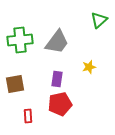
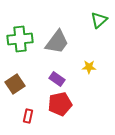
green cross: moved 1 px up
yellow star: rotated 16 degrees clockwise
purple rectangle: rotated 63 degrees counterclockwise
brown square: rotated 24 degrees counterclockwise
red rectangle: rotated 16 degrees clockwise
